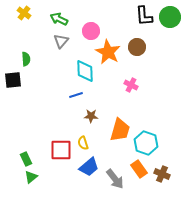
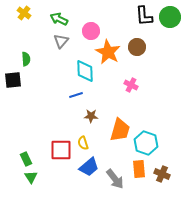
orange rectangle: rotated 30 degrees clockwise
green triangle: rotated 24 degrees counterclockwise
